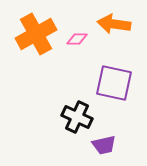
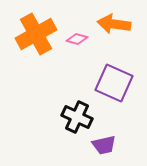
pink diamond: rotated 15 degrees clockwise
purple square: rotated 12 degrees clockwise
